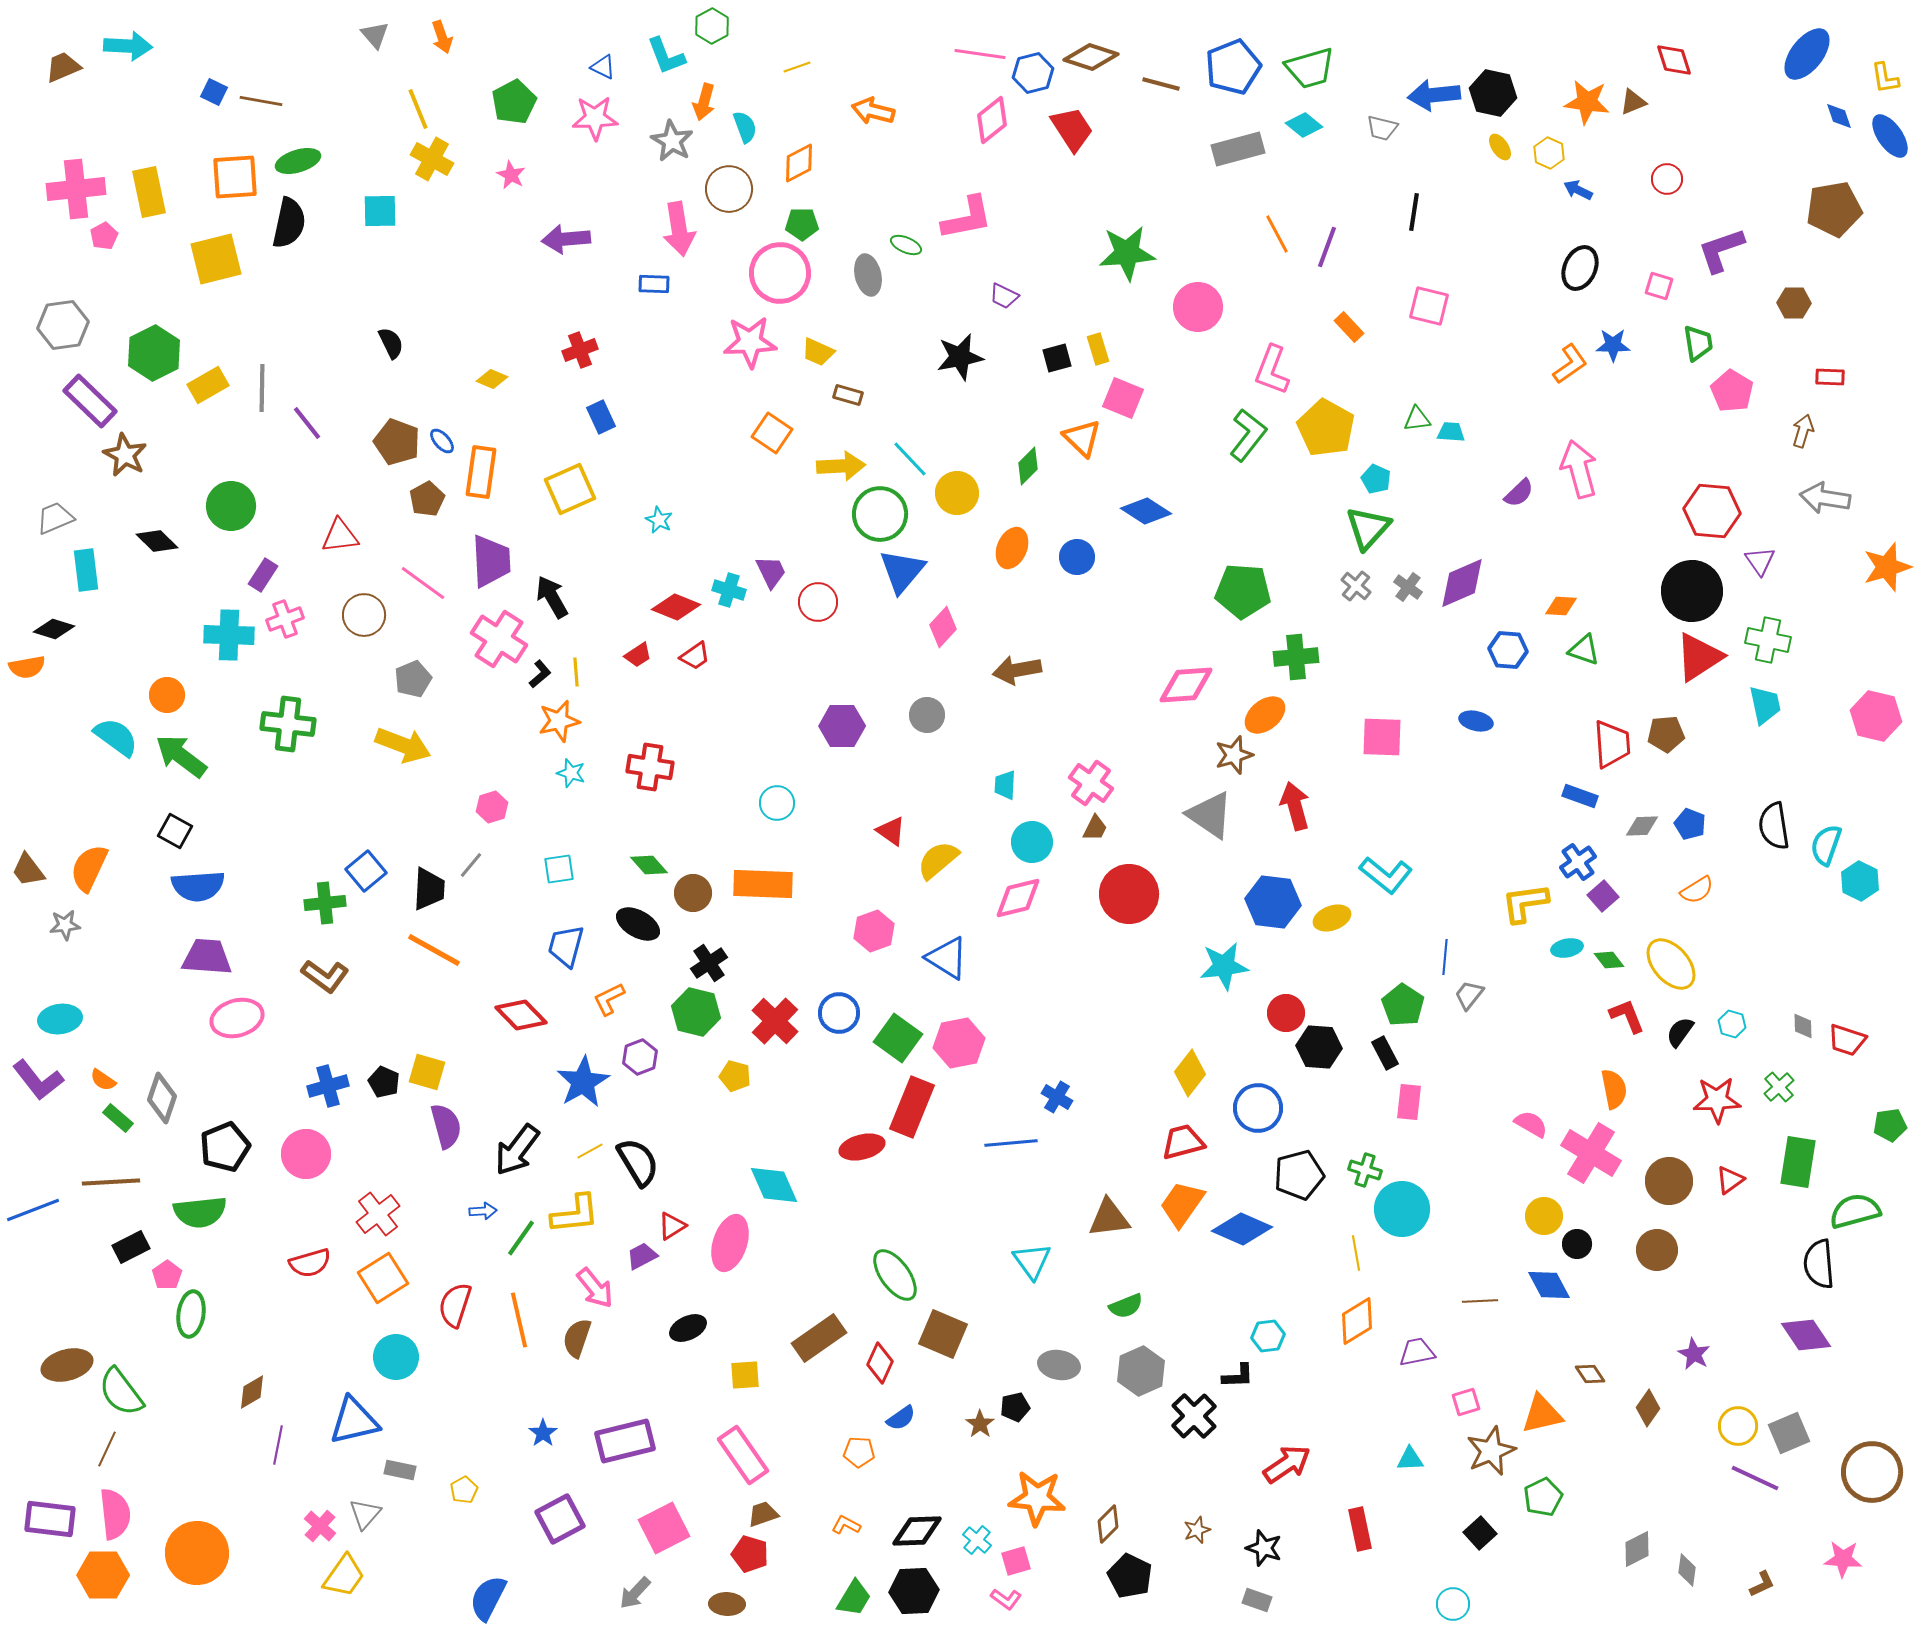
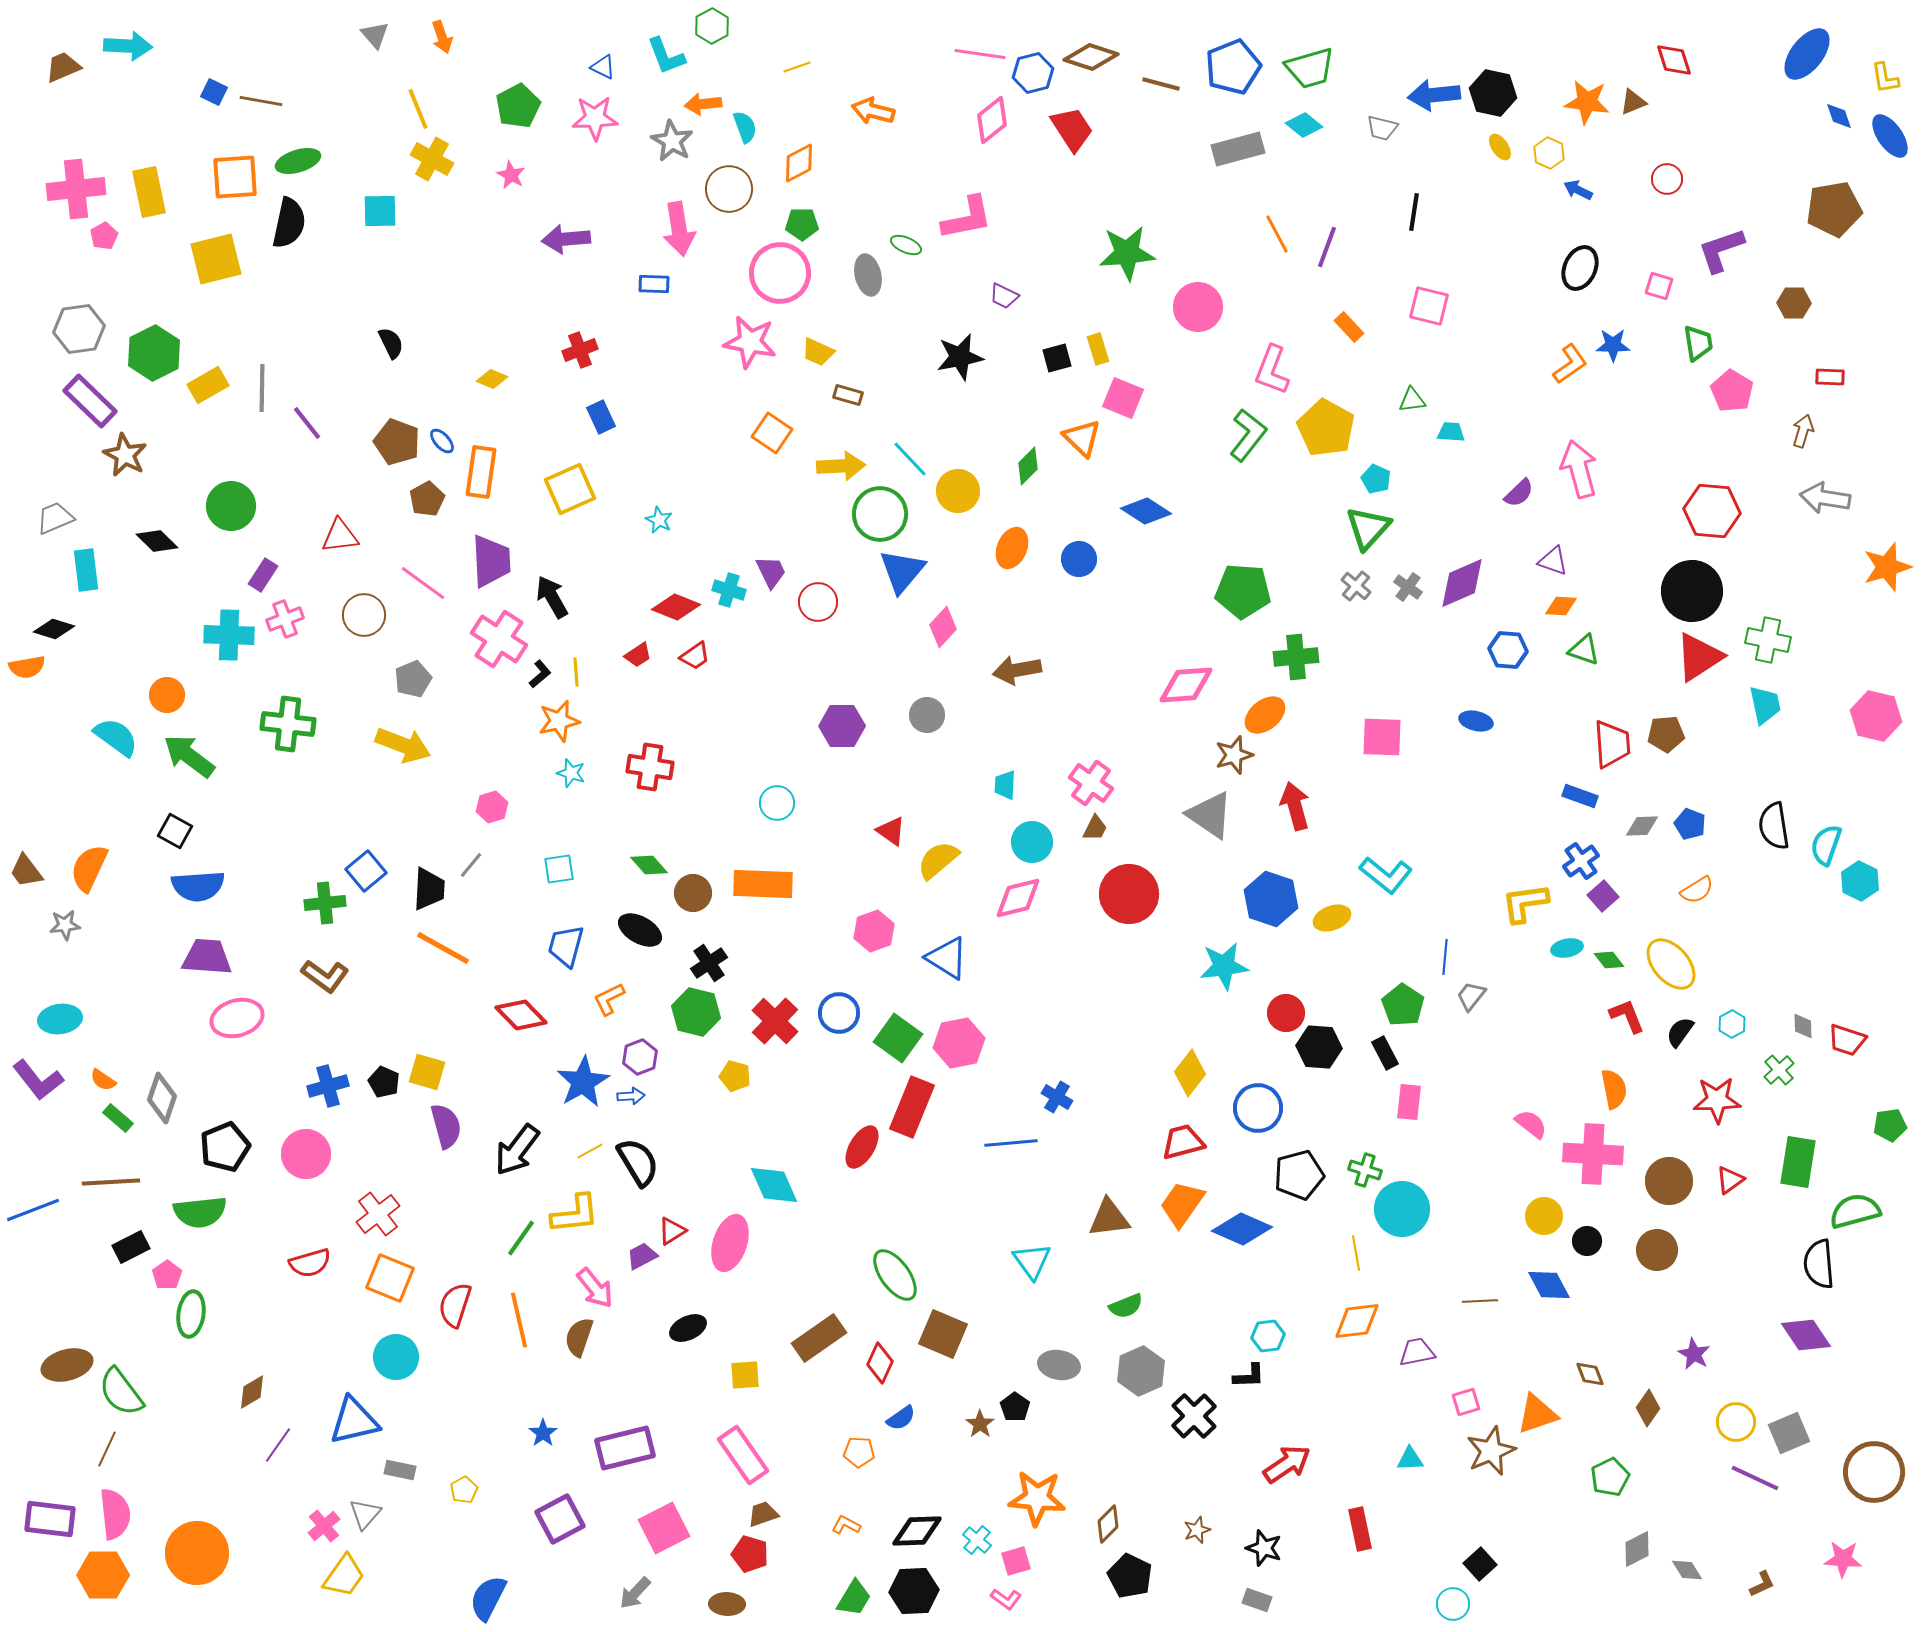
green pentagon at (514, 102): moved 4 px right, 4 px down
orange arrow at (704, 102): moved 1 px left, 2 px down; rotated 69 degrees clockwise
gray hexagon at (63, 325): moved 16 px right, 4 px down
pink star at (750, 342): rotated 14 degrees clockwise
green triangle at (1417, 419): moved 5 px left, 19 px up
yellow circle at (957, 493): moved 1 px right, 2 px up
blue circle at (1077, 557): moved 2 px right, 2 px down
purple triangle at (1760, 561): moved 207 px left; rotated 36 degrees counterclockwise
green arrow at (181, 756): moved 8 px right
blue cross at (1578, 862): moved 3 px right, 1 px up
brown trapezoid at (28, 870): moved 2 px left, 1 px down
blue hexagon at (1273, 902): moved 2 px left, 3 px up; rotated 12 degrees clockwise
black ellipse at (638, 924): moved 2 px right, 6 px down
orange line at (434, 950): moved 9 px right, 2 px up
gray trapezoid at (1469, 995): moved 2 px right, 1 px down
cyan hexagon at (1732, 1024): rotated 16 degrees clockwise
green cross at (1779, 1087): moved 17 px up
pink semicircle at (1531, 1124): rotated 8 degrees clockwise
red ellipse at (862, 1147): rotated 45 degrees counterclockwise
pink cross at (1591, 1153): moved 2 px right, 1 px down; rotated 28 degrees counterclockwise
blue arrow at (483, 1211): moved 148 px right, 115 px up
red triangle at (672, 1226): moved 5 px down
black circle at (1577, 1244): moved 10 px right, 3 px up
orange square at (383, 1278): moved 7 px right; rotated 36 degrees counterclockwise
orange diamond at (1357, 1321): rotated 24 degrees clockwise
brown semicircle at (577, 1338): moved 2 px right, 1 px up
brown diamond at (1590, 1374): rotated 12 degrees clockwise
black L-shape at (1238, 1376): moved 11 px right
black pentagon at (1015, 1407): rotated 24 degrees counterclockwise
orange triangle at (1542, 1414): moved 5 px left; rotated 6 degrees counterclockwise
yellow circle at (1738, 1426): moved 2 px left, 4 px up
purple rectangle at (625, 1441): moved 7 px down
purple line at (278, 1445): rotated 24 degrees clockwise
brown circle at (1872, 1472): moved 2 px right
green pentagon at (1543, 1497): moved 67 px right, 20 px up
pink cross at (320, 1526): moved 4 px right; rotated 8 degrees clockwise
black square at (1480, 1533): moved 31 px down
gray diamond at (1687, 1570): rotated 40 degrees counterclockwise
